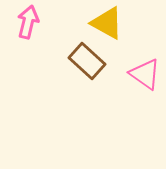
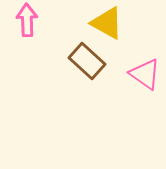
pink arrow: moved 1 px left, 2 px up; rotated 16 degrees counterclockwise
